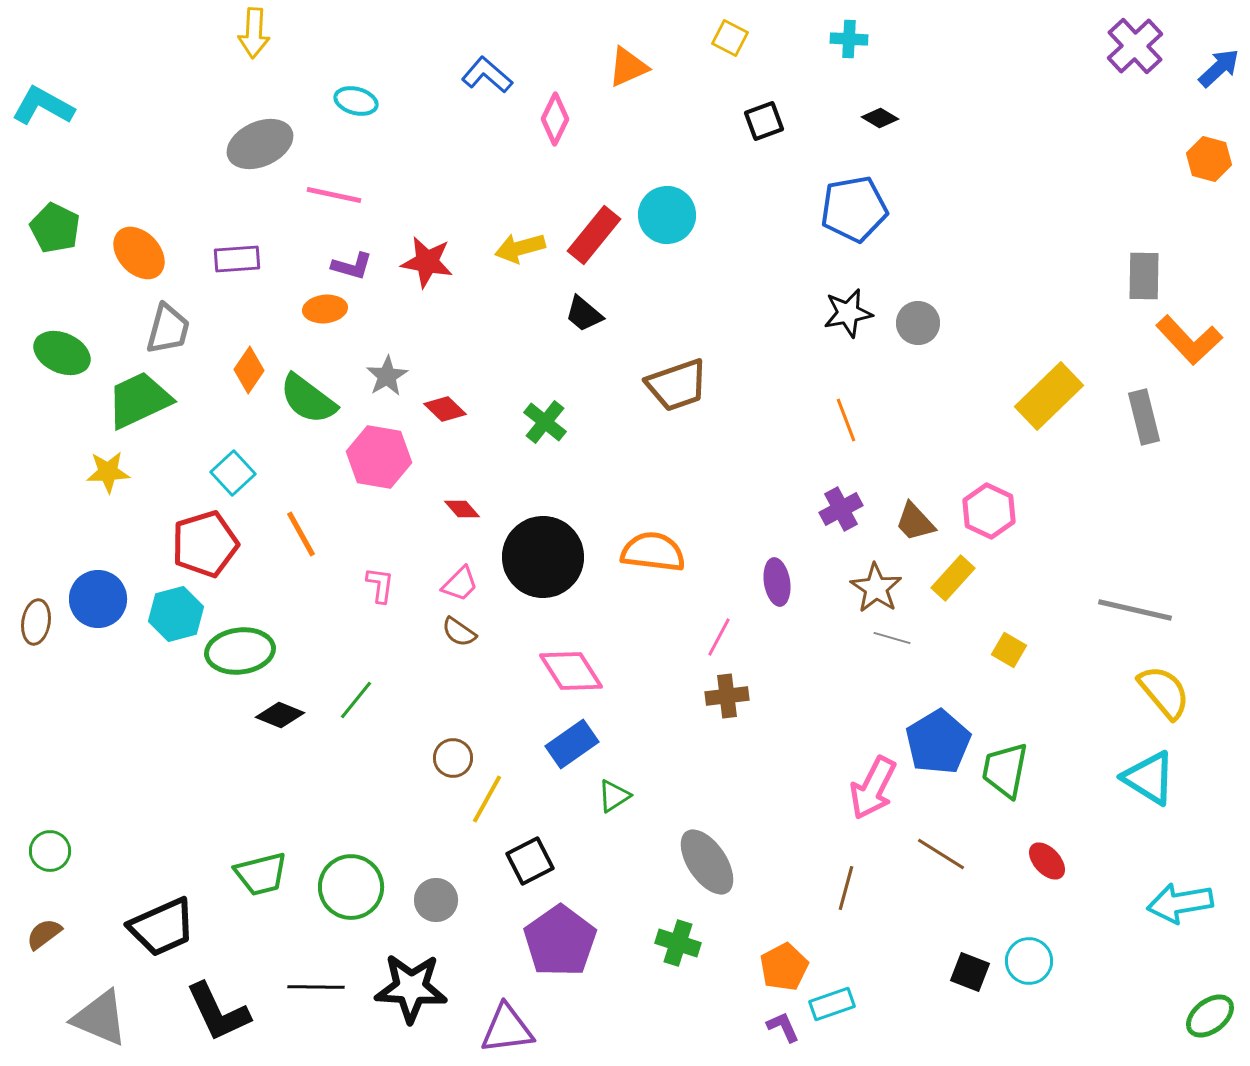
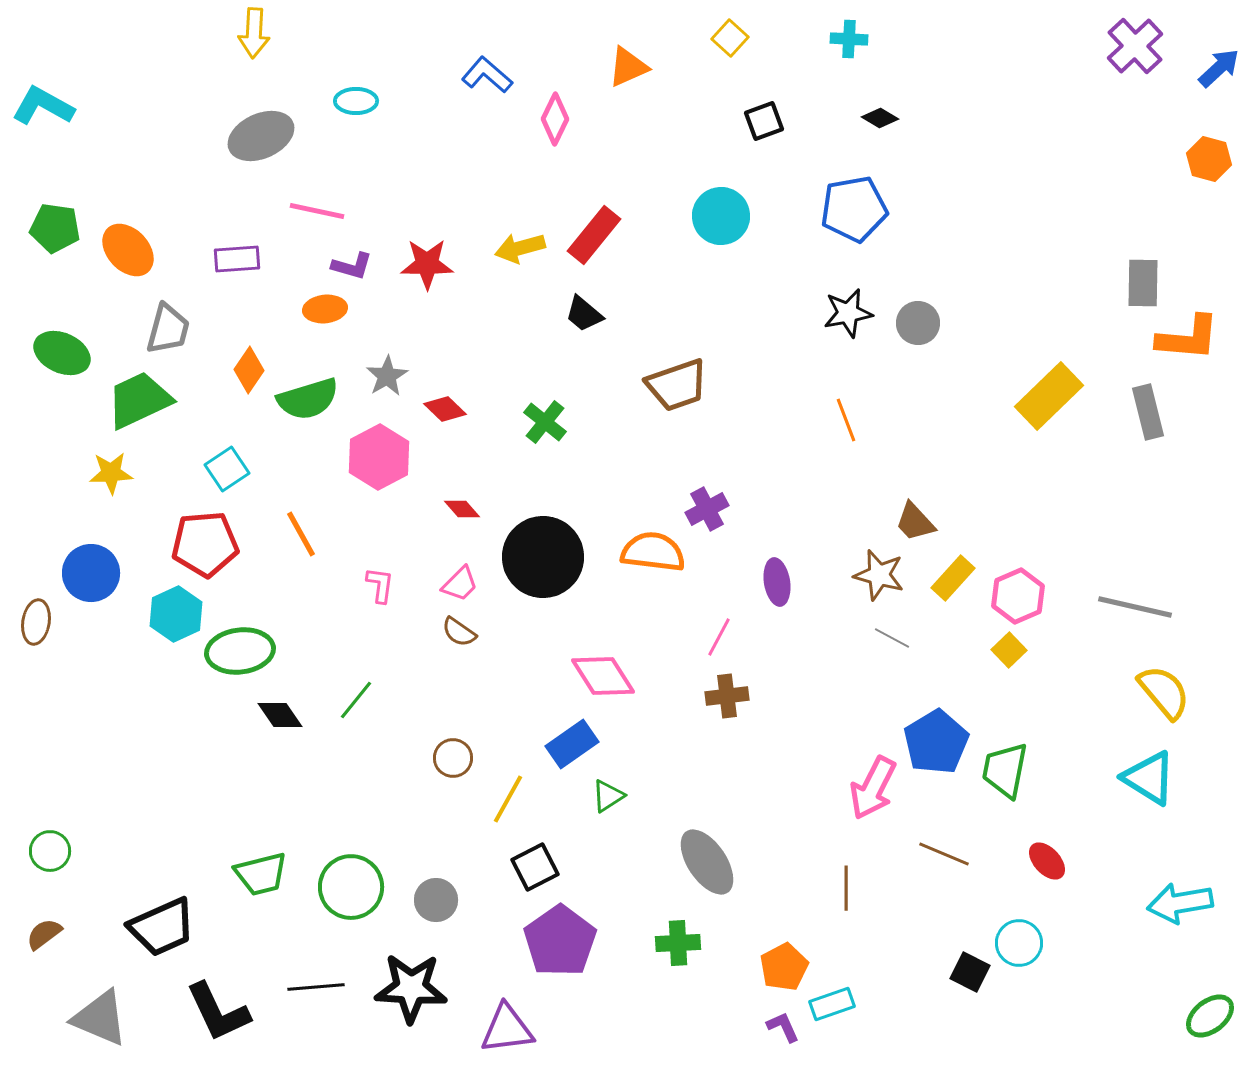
yellow square at (730, 38): rotated 15 degrees clockwise
cyan ellipse at (356, 101): rotated 15 degrees counterclockwise
gray ellipse at (260, 144): moved 1 px right, 8 px up
pink line at (334, 195): moved 17 px left, 16 px down
cyan circle at (667, 215): moved 54 px right, 1 px down
green pentagon at (55, 228): rotated 18 degrees counterclockwise
orange ellipse at (139, 253): moved 11 px left, 3 px up
red star at (427, 262): moved 2 px down; rotated 10 degrees counterclockwise
gray rectangle at (1144, 276): moved 1 px left, 7 px down
orange L-shape at (1189, 340): moved 1 px left, 2 px up; rotated 42 degrees counterclockwise
green semicircle at (308, 399): rotated 54 degrees counterclockwise
gray rectangle at (1144, 417): moved 4 px right, 5 px up
pink hexagon at (379, 457): rotated 22 degrees clockwise
yellow star at (108, 472): moved 3 px right, 1 px down
cyan square at (233, 473): moved 6 px left, 4 px up; rotated 9 degrees clockwise
purple cross at (841, 509): moved 134 px left
pink hexagon at (989, 511): moved 29 px right, 85 px down; rotated 12 degrees clockwise
red pentagon at (205, 544): rotated 12 degrees clockwise
brown star at (876, 588): moved 3 px right, 13 px up; rotated 18 degrees counterclockwise
blue circle at (98, 599): moved 7 px left, 26 px up
gray line at (1135, 610): moved 3 px up
cyan hexagon at (176, 614): rotated 10 degrees counterclockwise
gray line at (892, 638): rotated 12 degrees clockwise
yellow square at (1009, 650): rotated 16 degrees clockwise
pink diamond at (571, 671): moved 32 px right, 5 px down
black diamond at (280, 715): rotated 33 degrees clockwise
blue pentagon at (938, 742): moved 2 px left
green triangle at (614, 796): moved 6 px left
yellow line at (487, 799): moved 21 px right
brown line at (941, 854): moved 3 px right; rotated 9 degrees counterclockwise
black square at (530, 861): moved 5 px right, 6 px down
brown line at (846, 888): rotated 15 degrees counterclockwise
green cross at (678, 943): rotated 21 degrees counterclockwise
cyan circle at (1029, 961): moved 10 px left, 18 px up
black square at (970, 972): rotated 6 degrees clockwise
black line at (316, 987): rotated 6 degrees counterclockwise
